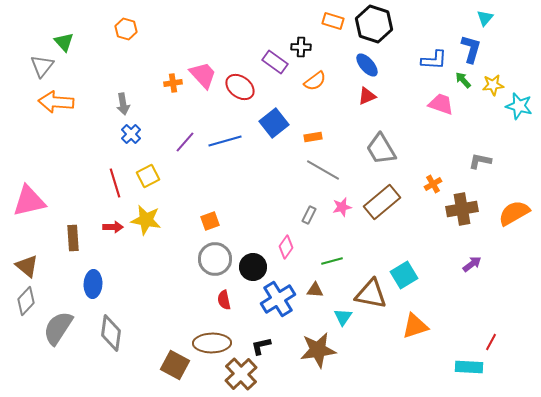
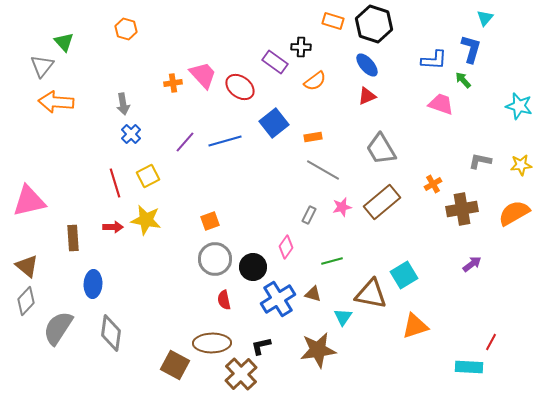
yellow star at (493, 85): moved 28 px right, 80 px down
brown triangle at (315, 290): moved 2 px left, 4 px down; rotated 12 degrees clockwise
